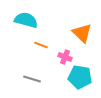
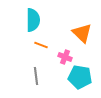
cyan semicircle: moved 7 px right; rotated 75 degrees clockwise
gray line: moved 4 px right, 3 px up; rotated 66 degrees clockwise
